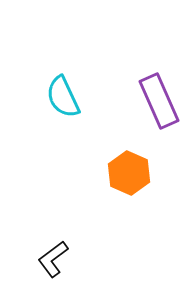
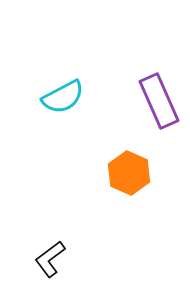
cyan semicircle: rotated 93 degrees counterclockwise
black L-shape: moved 3 px left
